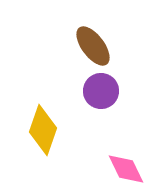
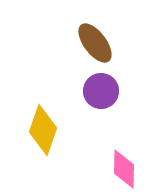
brown ellipse: moved 2 px right, 3 px up
pink diamond: moved 2 px left; rotated 27 degrees clockwise
